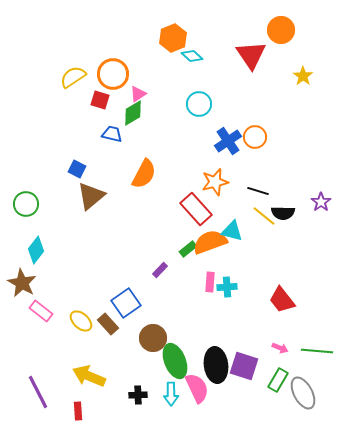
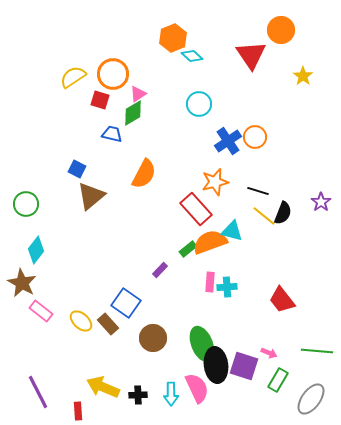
black semicircle at (283, 213): rotated 70 degrees counterclockwise
blue square at (126, 303): rotated 20 degrees counterclockwise
pink arrow at (280, 348): moved 11 px left, 5 px down
green ellipse at (175, 361): moved 27 px right, 17 px up
yellow arrow at (89, 376): moved 14 px right, 11 px down
gray ellipse at (303, 393): moved 8 px right, 6 px down; rotated 64 degrees clockwise
